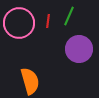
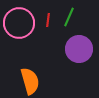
green line: moved 1 px down
red line: moved 1 px up
